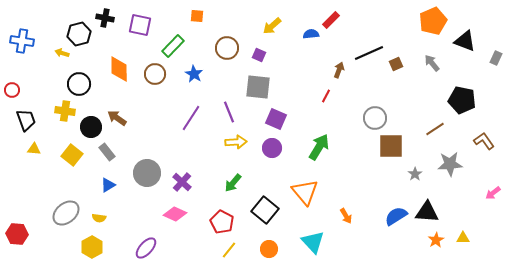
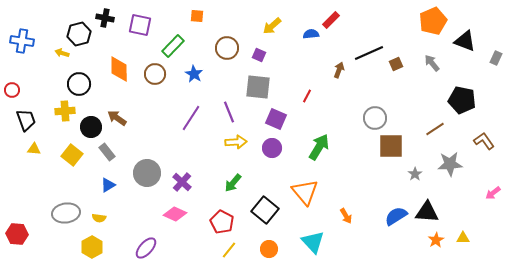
red line at (326, 96): moved 19 px left
yellow cross at (65, 111): rotated 12 degrees counterclockwise
gray ellipse at (66, 213): rotated 32 degrees clockwise
